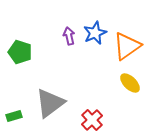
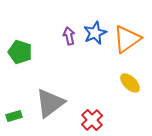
orange triangle: moved 7 px up
